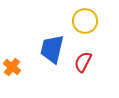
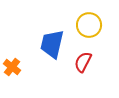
yellow circle: moved 4 px right, 4 px down
blue trapezoid: moved 5 px up
